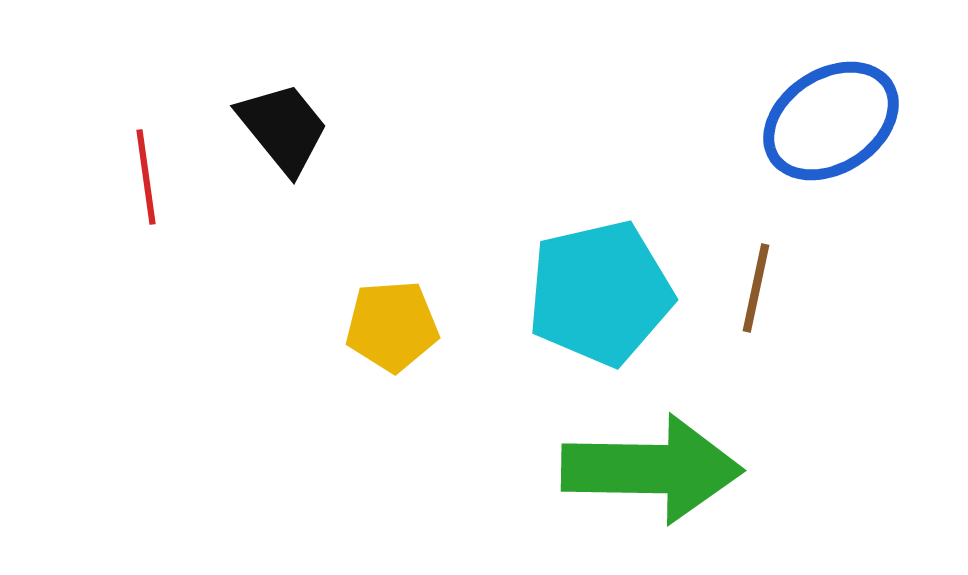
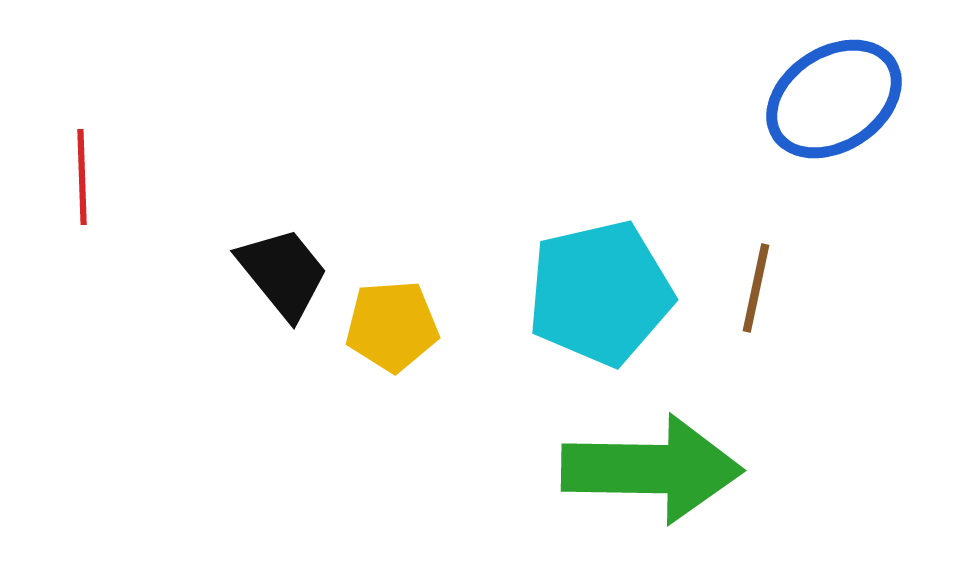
blue ellipse: moved 3 px right, 22 px up
black trapezoid: moved 145 px down
red line: moved 64 px left; rotated 6 degrees clockwise
